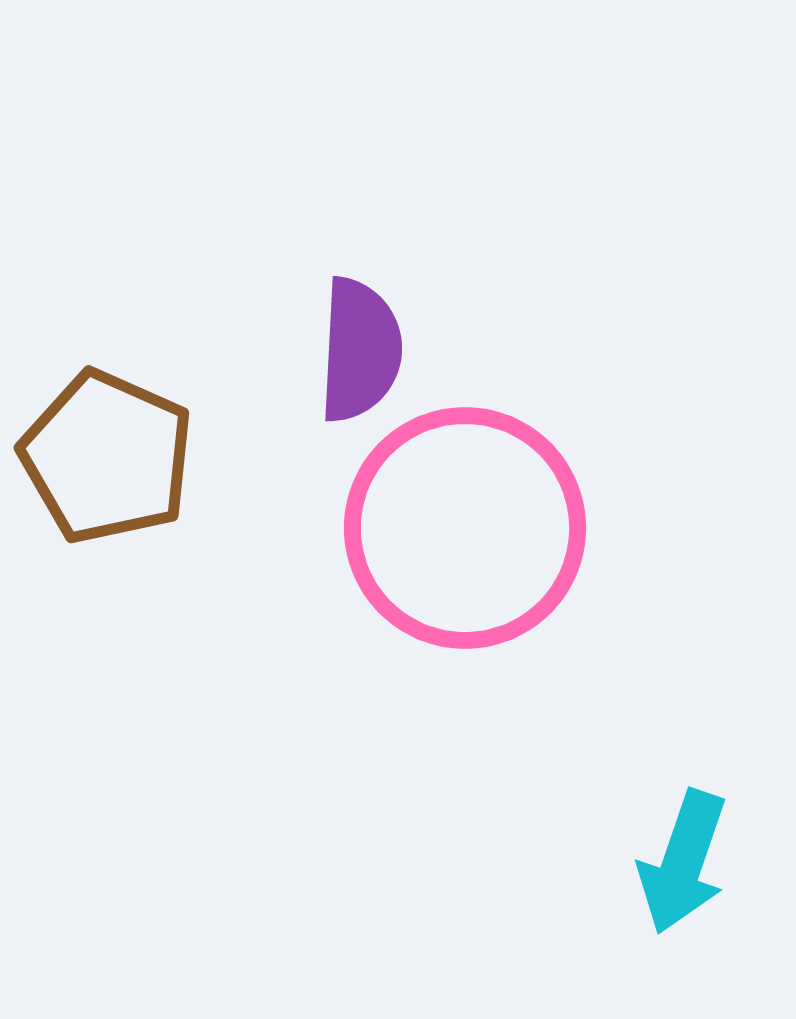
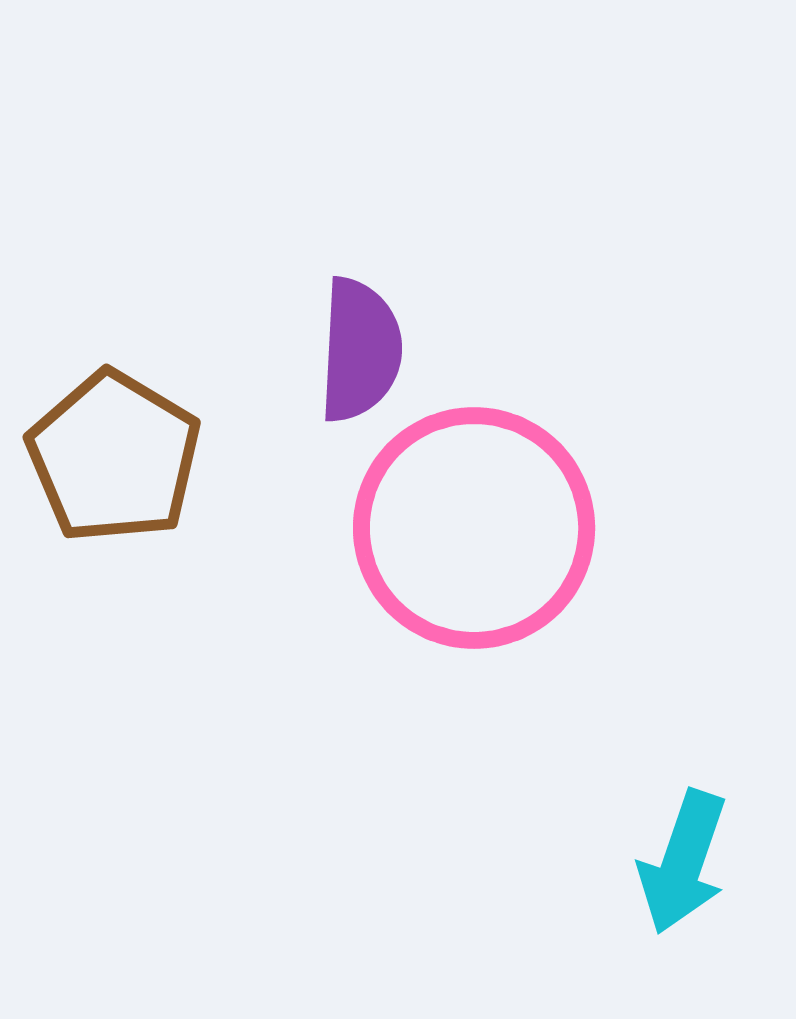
brown pentagon: moved 7 px right; rotated 7 degrees clockwise
pink circle: moved 9 px right
